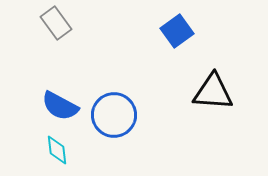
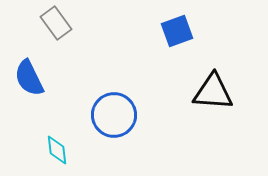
blue square: rotated 16 degrees clockwise
blue semicircle: moved 31 px left, 28 px up; rotated 36 degrees clockwise
